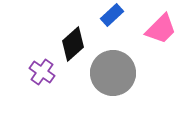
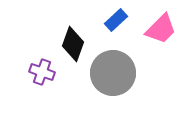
blue rectangle: moved 4 px right, 5 px down
black diamond: rotated 28 degrees counterclockwise
purple cross: rotated 15 degrees counterclockwise
